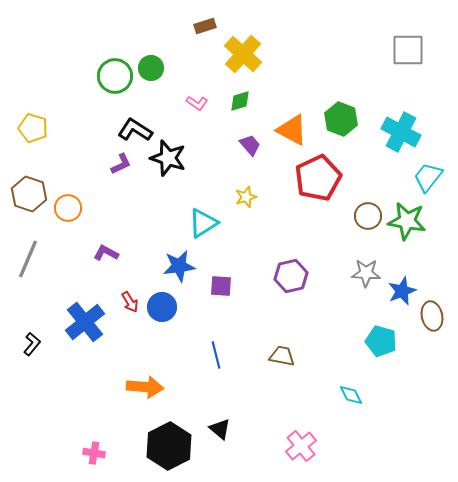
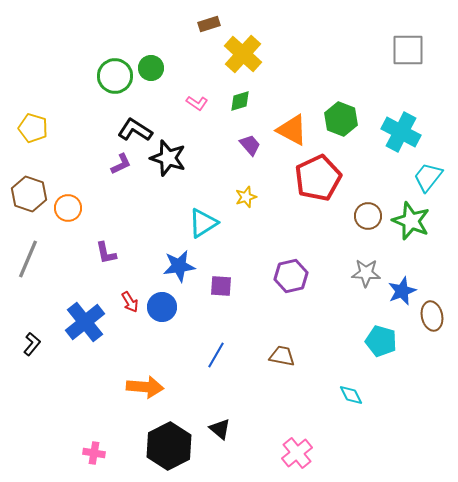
brown rectangle at (205, 26): moved 4 px right, 2 px up
green star at (407, 221): moved 4 px right; rotated 12 degrees clockwise
purple L-shape at (106, 253): rotated 130 degrees counterclockwise
blue line at (216, 355): rotated 44 degrees clockwise
pink cross at (301, 446): moved 4 px left, 7 px down
